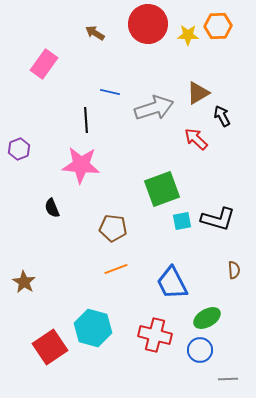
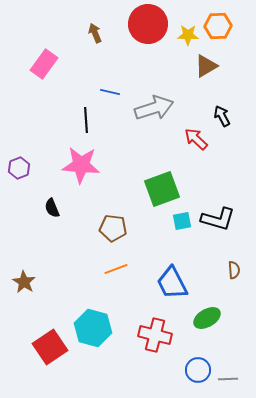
brown arrow: rotated 36 degrees clockwise
brown triangle: moved 8 px right, 27 px up
purple hexagon: moved 19 px down
blue circle: moved 2 px left, 20 px down
